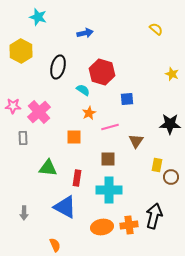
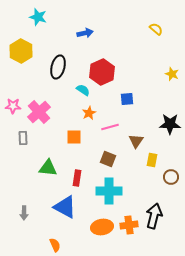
red hexagon: rotated 20 degrees clockwise
brown square: rotated 21 degrees clockwise
yellow rectangle: moved 5 px left, 5 px up
cyan cross: moved 1 px down
